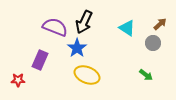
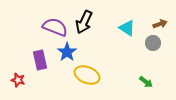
brown arrow: rotated 24 degrees clockwise
blue star: moved 10 px left, 4 px down
purple rectangle: rotated 36 degrees counterclockwise
green arrow: moved 7 px down
red star: rotated 16 degrees clockwise
